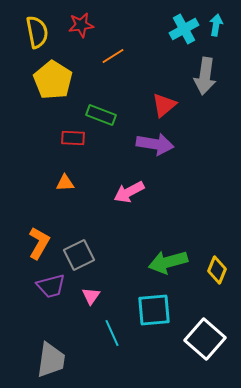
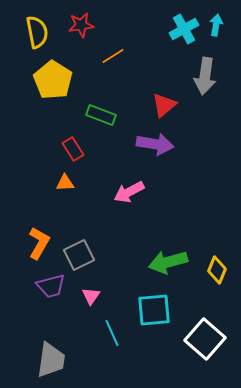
red rectangle: moved 11 px down; rotated 55 degrees clockwise
